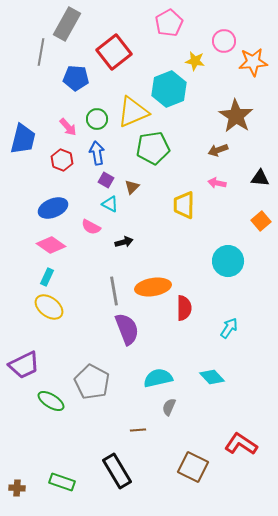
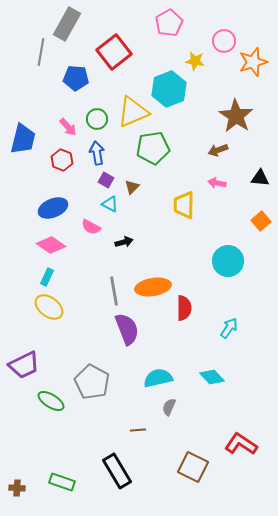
orange star at (253, 62): rotated 12 degrees counterclockwise
